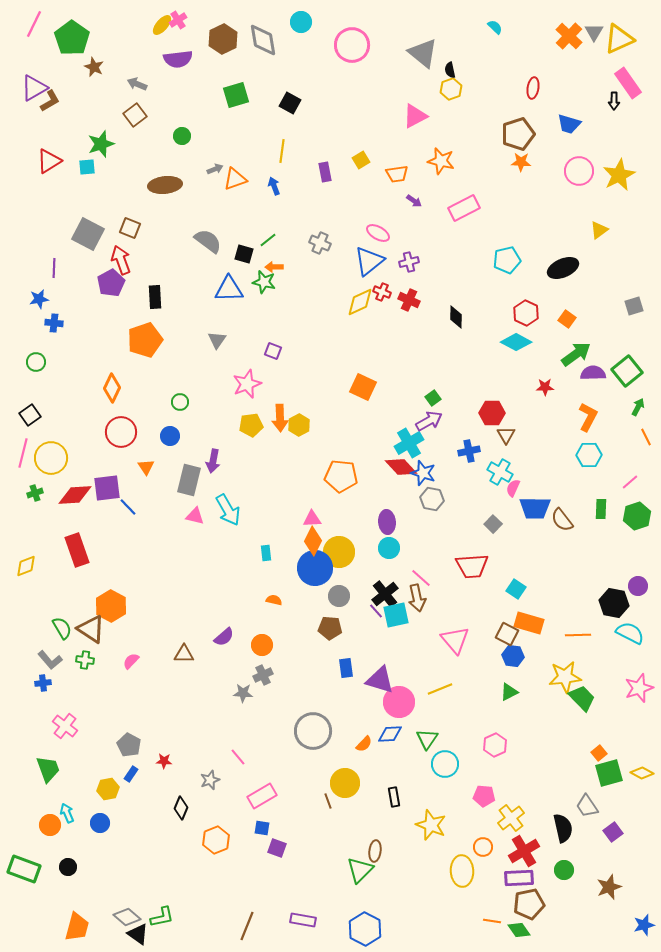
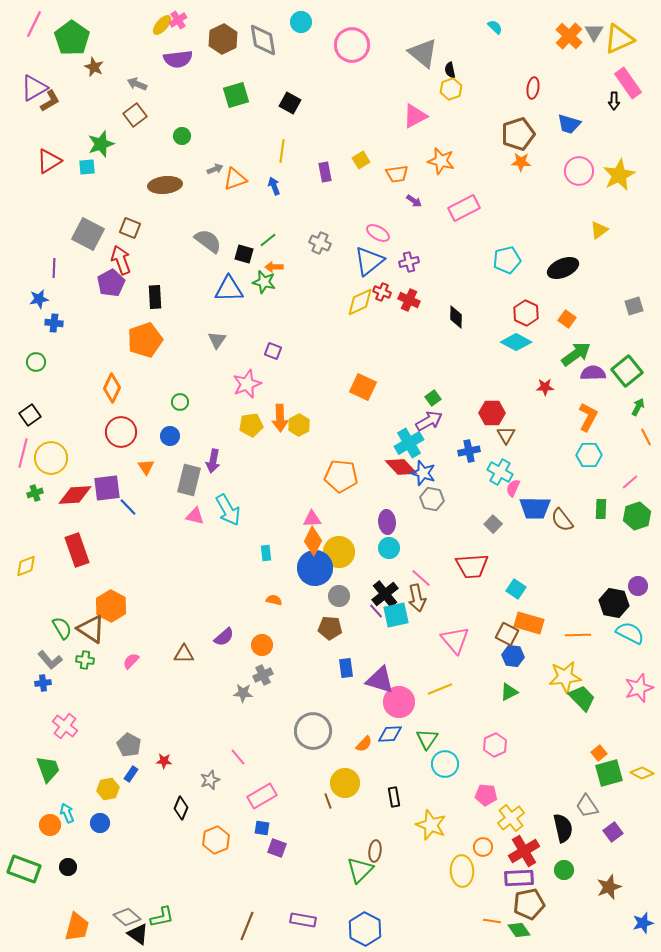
pink pentagon at (484, 796): moved 2 px right, 1 px up
blue star at (644, 925): moved 1 px left, 2 px up
